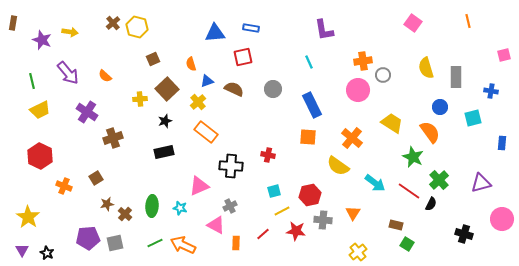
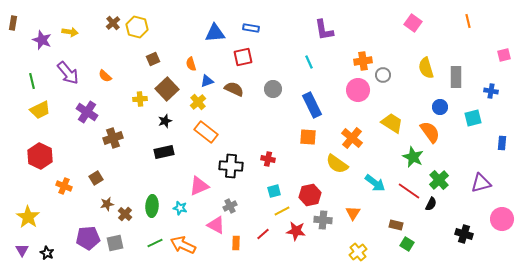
red cross at (268, 155): moved 4 px down
yellow semicircle at (338, 166): moved 1 px left, 2 px up
